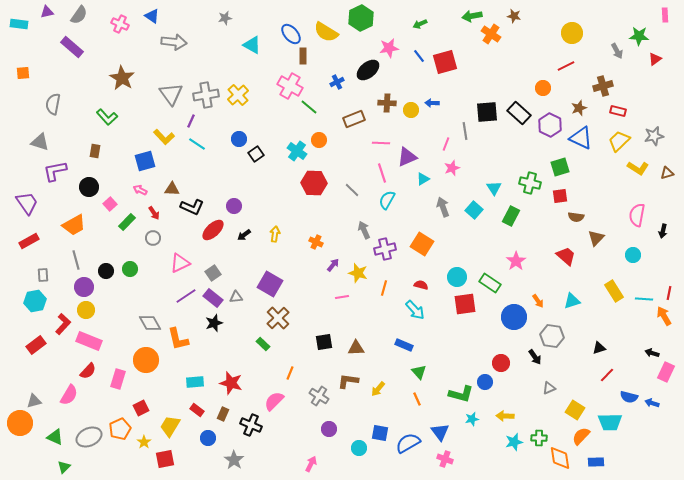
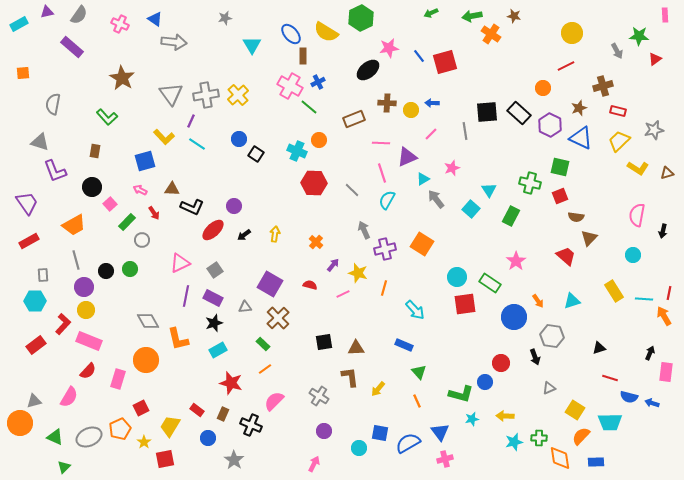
blue triangle at (152, 16): moved 3 px right, 3 px down
cyan rectangle at (19, 24): rotated 36 degrees counterclockwise
green arrow at (420, 24): moved 11 px right, 11 px up
cyan triangle at (252, 45): rotated 30 degrees clockwise
blue cross at (337, 82): moved 19 px left
gray star at (654, 136): moved 6 px up
pink line at (446, 144): moved 15 px left, 10 px up; rotated 24 degrees clockwise
cyan cross at (297, 151): rotated 12 degrees counterclockwise
black square at (256, 154): rotated 21 degrees counterclockwise
green square at (560, 167): rotated 30 degrees clockwise
purple L-shape at (55, 171): rotated 100 degrees counterclockwise
black circle at (89, 187): moved 3 px right
cyan triangle at (494, 188): moved 5 px left, 2 px down
red square at (560, 196): rotated 14 degrees counterclockwise
gray arrow at (443, 207): moved 7 px left, 8 px up; rotated 18 degrees counterclockwise
cyan square at (474, 210): moved 3 px left, 1 px up
gray circle at (153, 238): moved 11 px left, 2 px down
brown triangle at (596, 238): moved 7 px left
orange cross at (316, 242): rotated 16 degrees clockwise
gray square at (213, 273): moved 2 px right, 3 px up
red semicircle at (421, 285): moved 111 px left
purple line at (186, 296): rotated 45 degrees counterclockwise
gray triangle at (236, 297): moved 9 px right, 10 px down
pink line at (342, 297): moved 1 px right, 3 px up; rotated 16 degrees counterclockwise
purple rectangle at (213, 298): rotated 12 degrees counterclockwise
cyan hexagon at (35, 301): rotated 10 degrees clockwise
gray diamond at (150, 323): moved 2 px left, 2 px up
black arrow at (652, 353): moved 2 px left; rotated 96 degrees clockwise
black arrow at (535, 357): rotated 14 degrees clockwise
pink rectangle at (666, 372): rotated 18 degrees counterclockwise
orange line at (290, 373): moved 25 px left, 4 px up; rotated 32 degrees clockwise
red line at (607, 375): moved 3 px right, 3 px down; rotated 63 degrees clockwise
brown L-shape at (348, 381): moved 2 px right, 4 px up; rotated 75 degrees clockwise
cyan rectangle at (195, 382): moved 23 px right, 32 px up; rotated 24 degrees counterclockwise
pink semicircle at (69, 395): moved 2 px down
orange line at (417, 399): moved 2 px down
purple circle at (329, 429): moved 5 px left, 2 px down
pink cross at (445, 459): rotated 35 degrees counterclockwise
pink arrow at (311, 464): moved 3 px right
